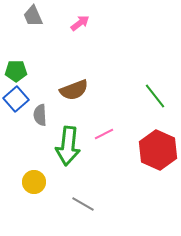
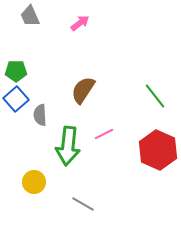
gray trapezoid: moved 3 px left
brown semicircle: moved 9 px right; rotated 144 degrees clockwise
